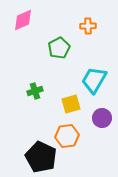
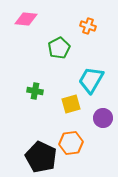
pink diamond: moved 3 px right, 1 px up; rotated 30 degrees clockwise
orange cross: rotated 21 degrees clockwise
cyan trapezoid: moved 3 px left
green cross: rotated 28 degrees clockwise
purple circle: moved 1 px right
orange hexagon: moved 4 px right, 7 px down
